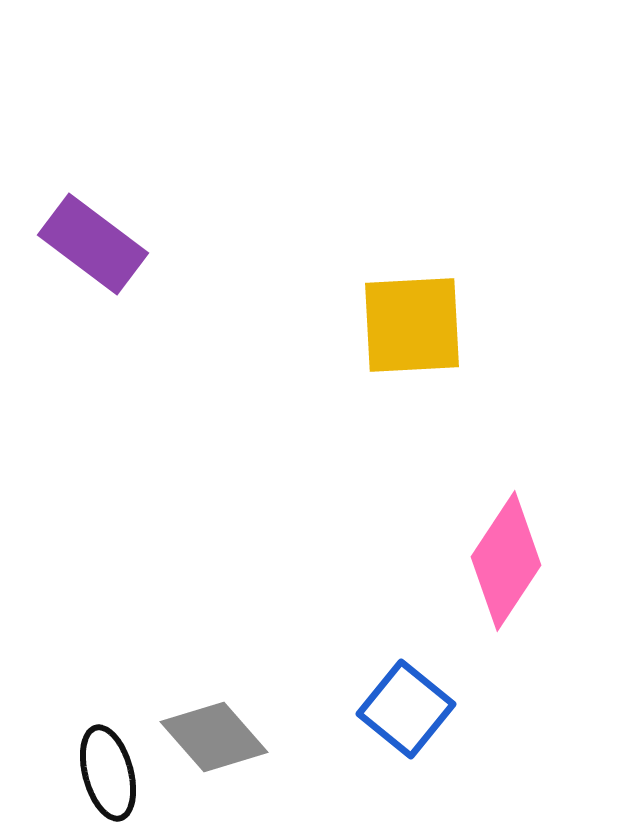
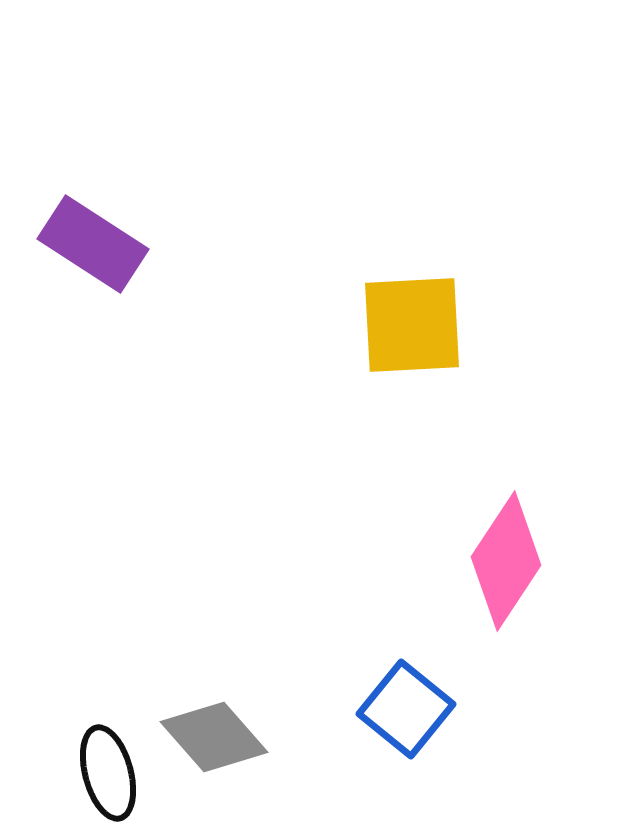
purple rectangle: rotated 4 degrees counterclockwise
